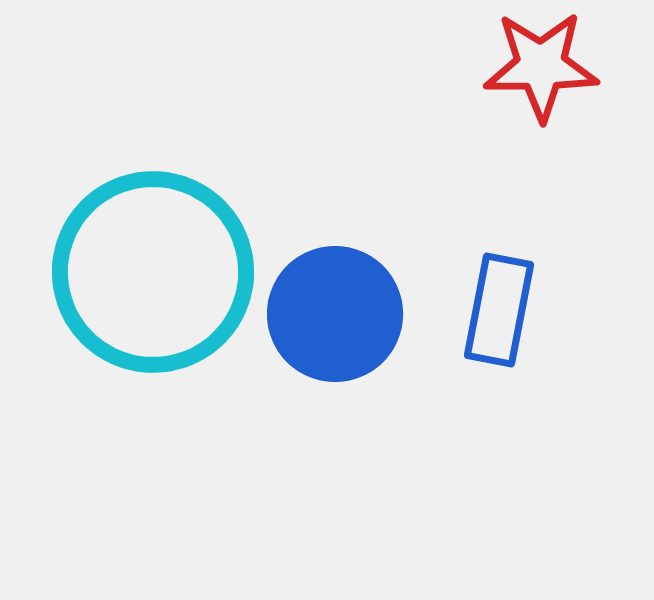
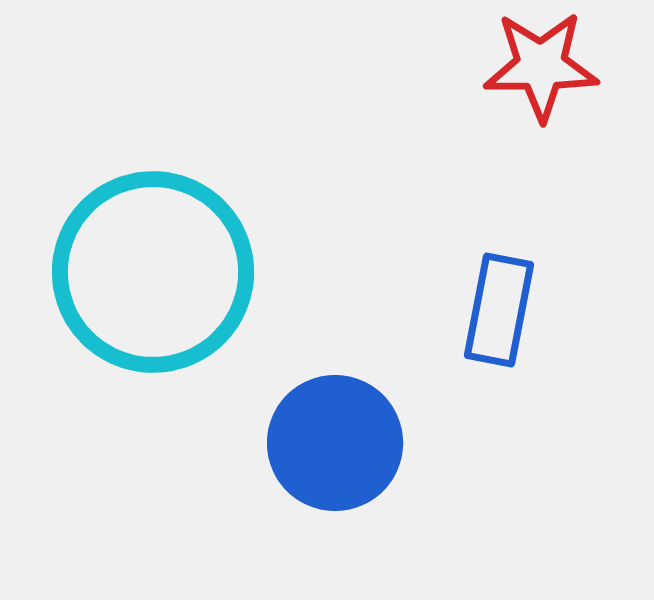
blue circle: moved 129 px down
